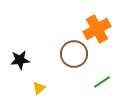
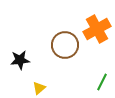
brown circle: moved 9 px left, 9 px up
green line: rotated 30 degrees counterclockwise
